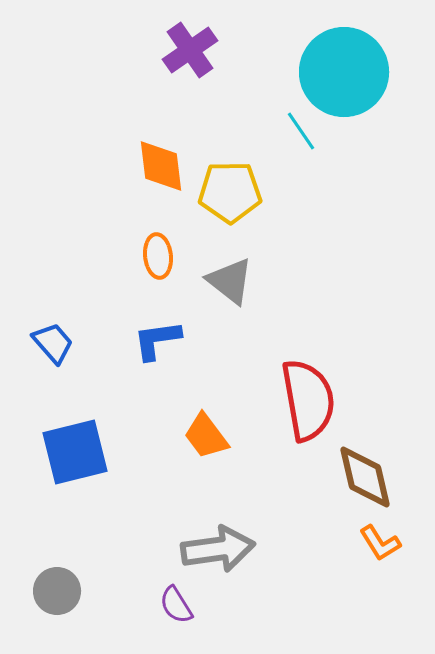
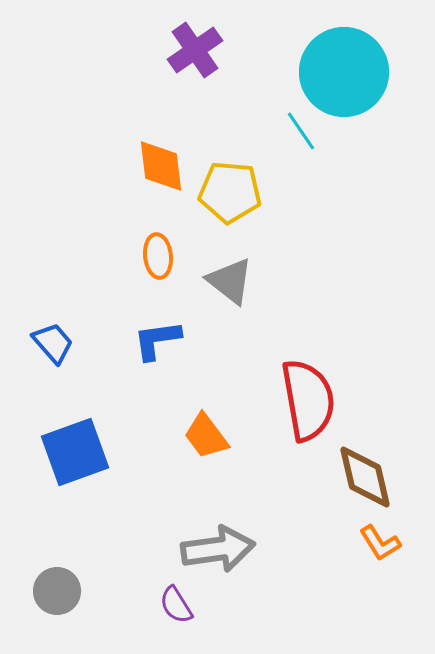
purple cross: moved 5 px right
yellow pentagon: rotated 6 degrees clockwise
blue square: rotated 6 degrees counterclockwise
